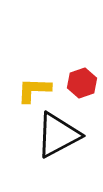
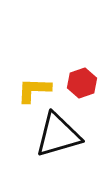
black triangle: rotated 12 degrees clockwise
